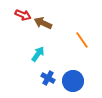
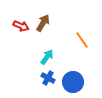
red arrow: moved 2 px left, 11 px down
brown arrow: rotated 96 degrees clockwise
cyan arrow: moved 9 px right, 3 px down
blue circle: moved 1 px down
